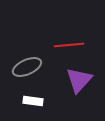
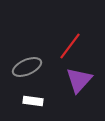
red line: moved 1 px right, 1 px down; rotated 48 degrees counterclockwise
